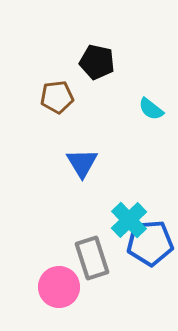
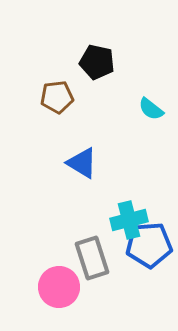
blue triangle: rotated 28 degrees counterclockwise
cyan cross: rotated 30 degrees clockwise
blue pentagon: moved 1 px left, 2 px down
